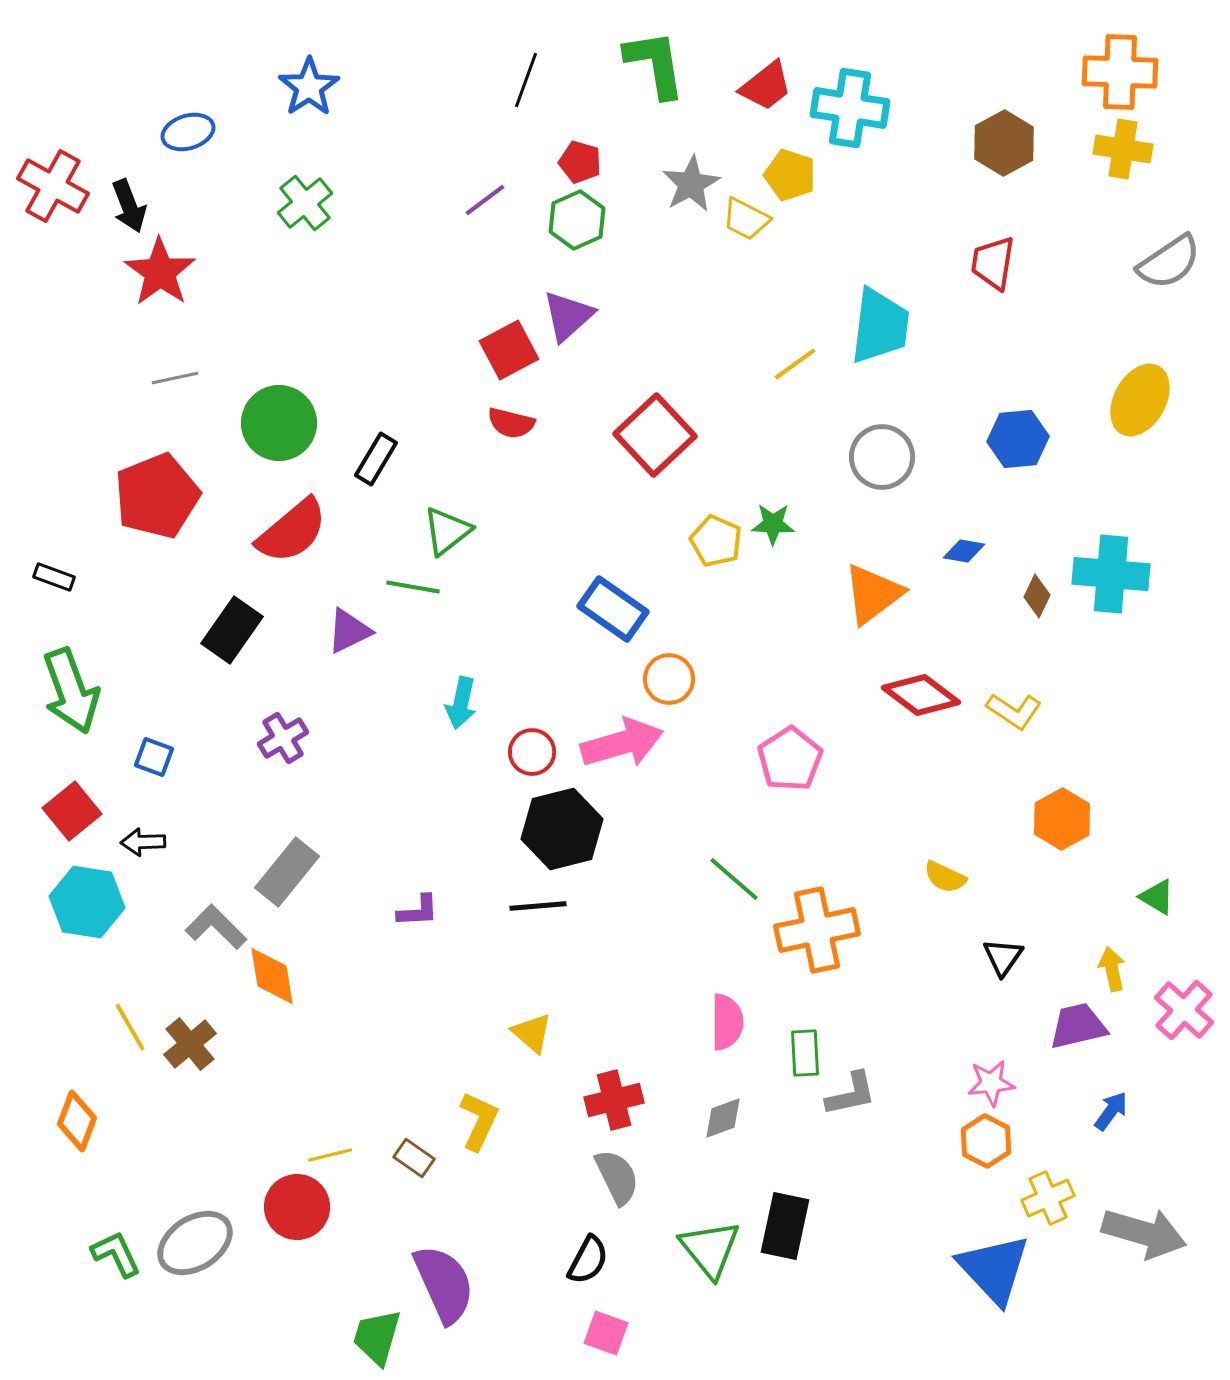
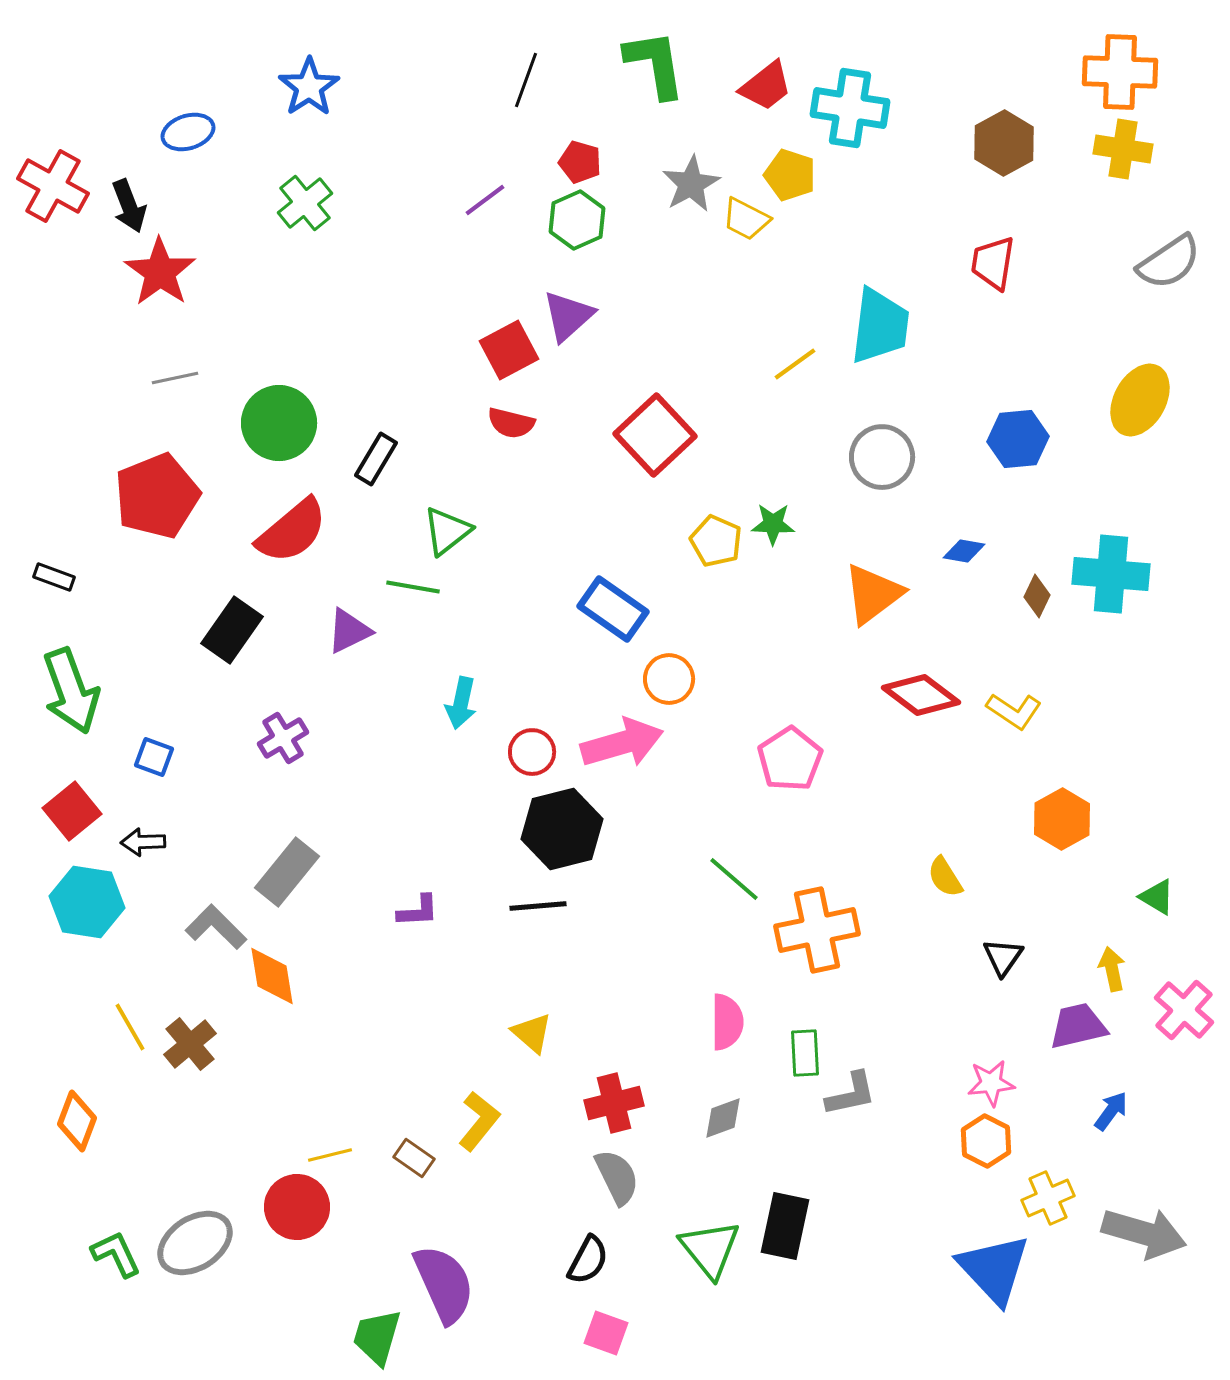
yellow semicircle at (945, 877): rotated 33 degrees clockwise
red cross at (614, 1100): moved 3 px down
yellow L-shape at (479, 1121): rotated 14 degrees clockwise
